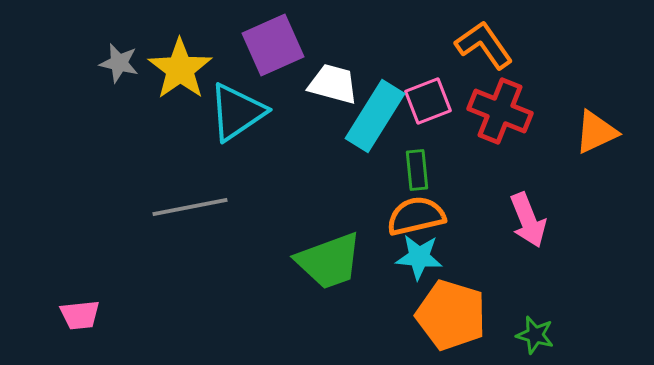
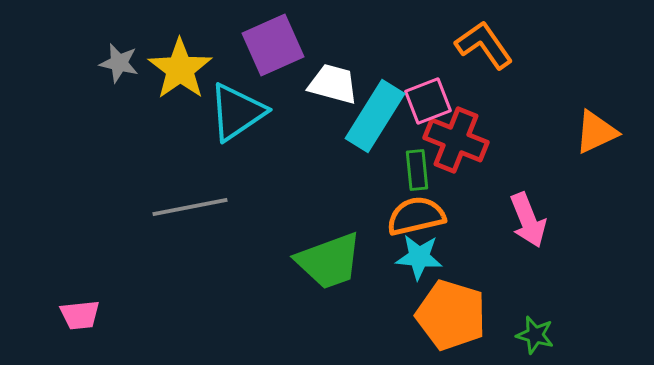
red cross: moved 44 px left, 29 px down
